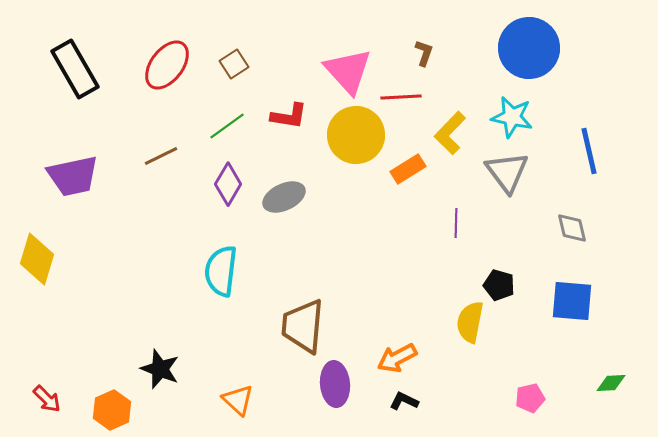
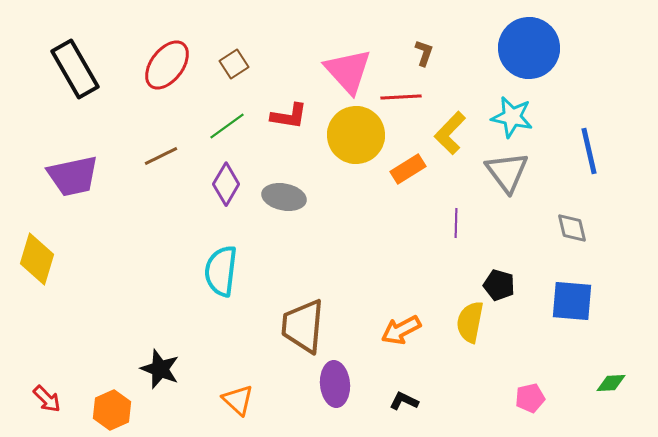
purple diamond: moved 2 px left
gray ellipse: rotated 36 degrees clockwise
orange arrow: moved 4 px right, 28 px up
